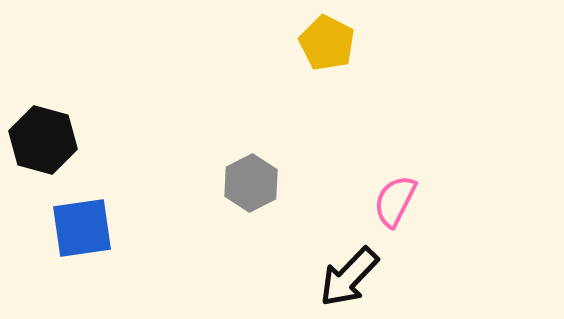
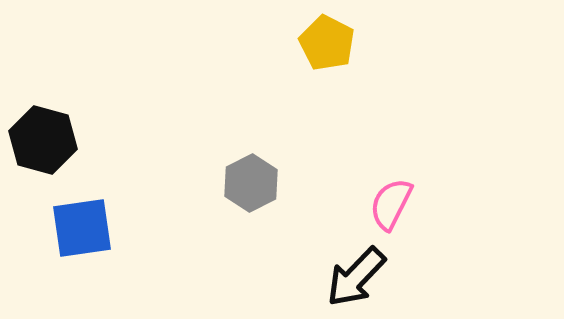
pink semicircle: moved 4 px left, 3 px down
black arrow: moved 7 px right
